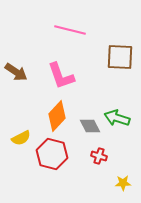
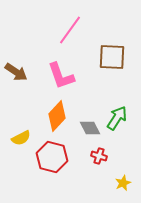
pink line: rotated 68 degrees counterclockwise
brown square: moved 8 px left
green arrow: rotated 105 degrees clockwise
gray diamond: moved 2 px down
red hexagon: moved 3 px down
yellow star: rotated 21 degrees counterclockwise
